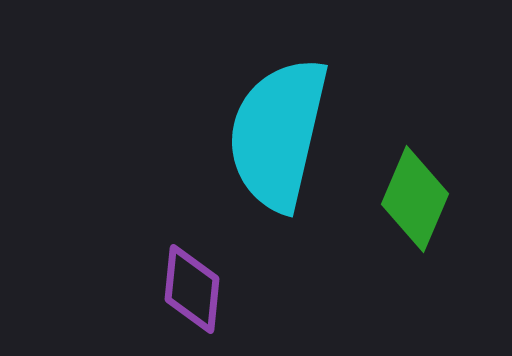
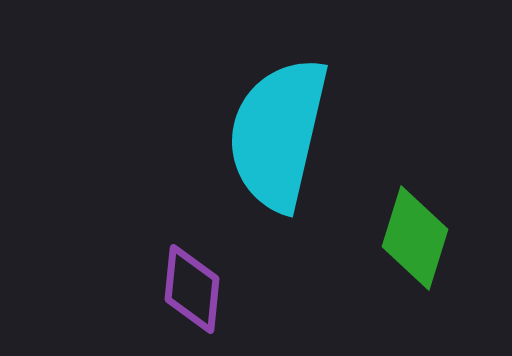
green diamond: moved 39 px down; rotated 6 degrees counterclockwise
